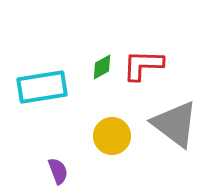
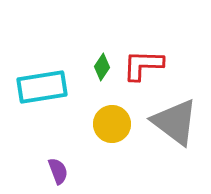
green diamond: rotated 28 degrees counterclockwise
gray triangle: moved 2 px up
yellow circle: moved 12 px up
